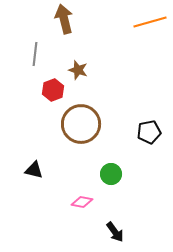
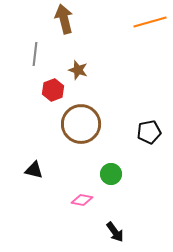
pink diamond: moved 2 px up
